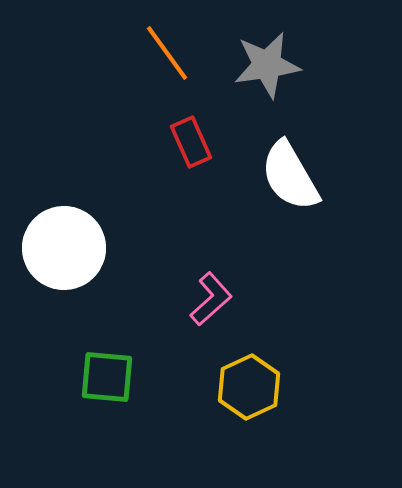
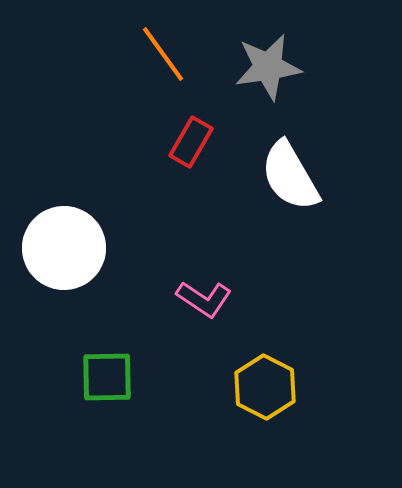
orange line: moved 4 px left, 1 px down
gray star: moved 1 px right, 2 px down
red rectangle: rotated 54 degrees clockwise
pink L-shape: moved 7 px left; rotated 76 degrees clockwise
green square: rotated 6 degrees counterclockwise
yellow hexagon: moved 16 px right; rotated 8 degrees counterclockwise
